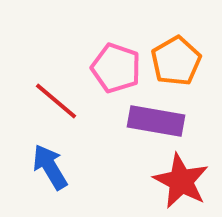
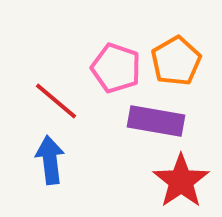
blue arrow: moved 7 px up; rotated 24 degrees clockwise
red star: rotated 10 degrees clockwise
